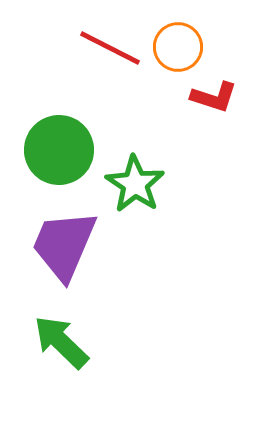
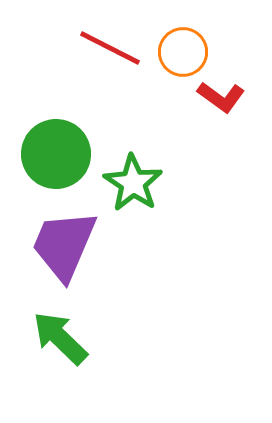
orange circle: moved 5 px right, 5 px down
red L-shape: moved 7 px right; rotated 18 degrees clockwise
green circle: moved 3 px left, 4 px down
green star: moved 2 px left, 1 px up
green arrow: moved 1 px left, 4 px up
